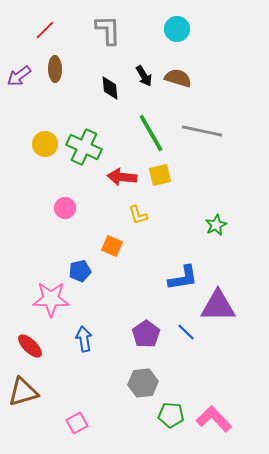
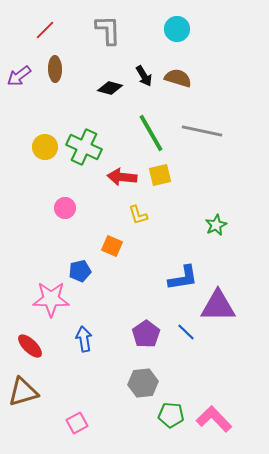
black diamond: rotated 70 degrees counterclockwise
yellow circle: moved 3 px down
